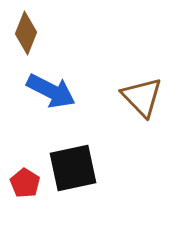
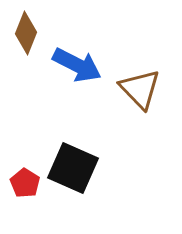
blue arrow: moved 26 px right, 26 px up
brown triangle: moved 2 px left, 8 px up
black square: rotated 36 degrees clockwise
